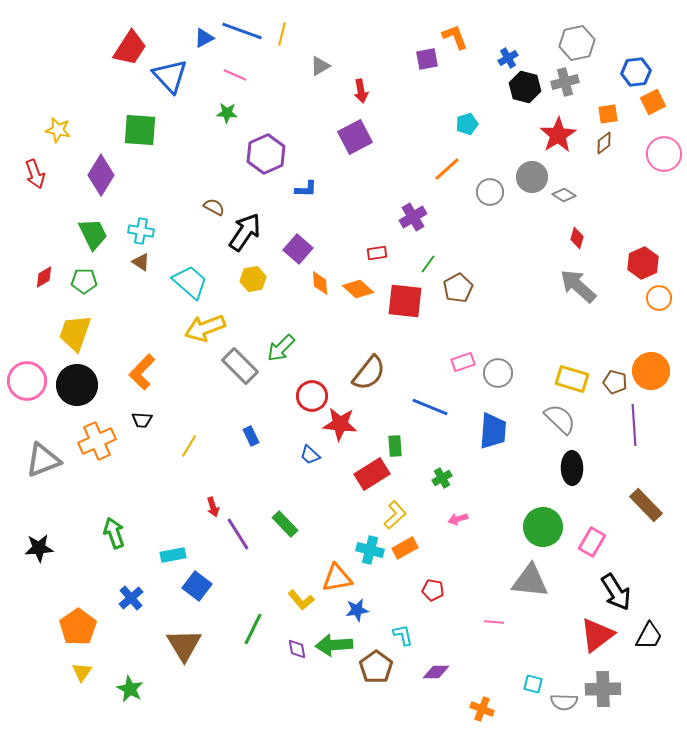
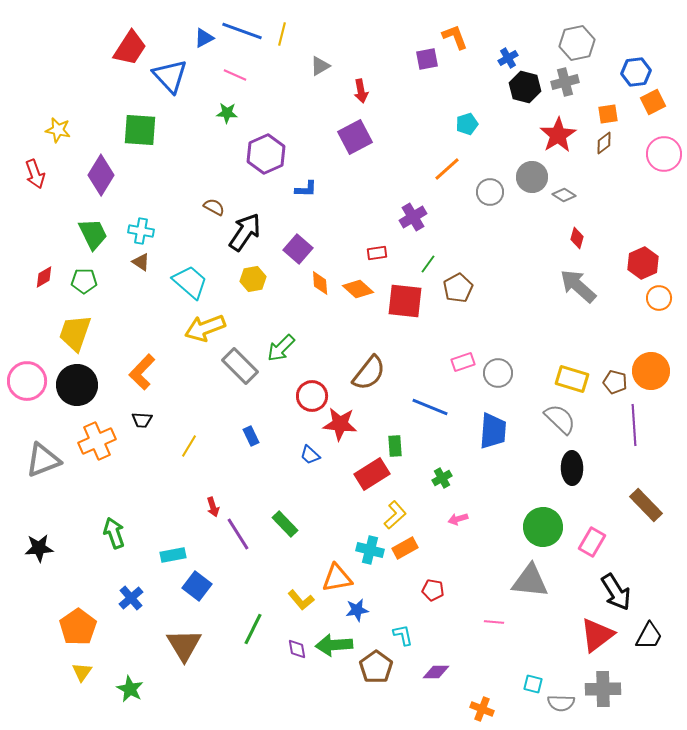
gray semicircle at (564, 702): moved 3 px left, 1 px down
